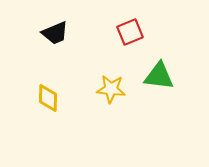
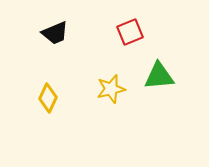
green triangle: rotated 12 degrees counterclockwise
yellow star: rotated 20 degrees counterclockwise
yellow diamond: rotated 24 degrees clockwise
